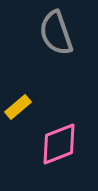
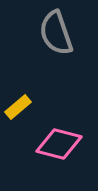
pink diamond: rotated 36 degrees clockwise
